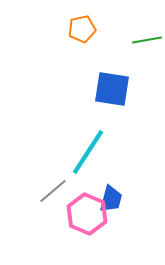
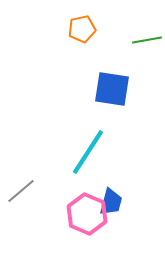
gray line: moved 32 px left
blue trapezoid: moved 3 px down
